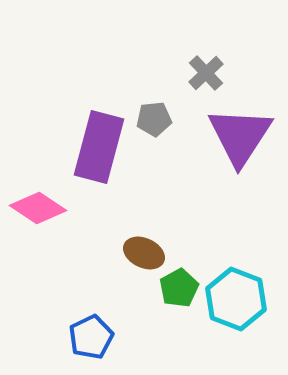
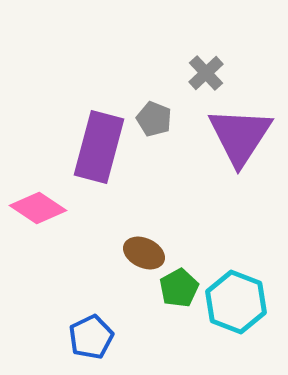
gray pentagon: rotated 28 degrees clockwise
cyan hexagon: moved 3 px down
